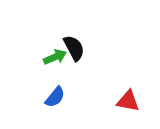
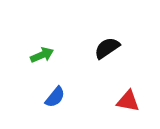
black semicircle: moved 33 px right; rotated 96 degrees counterclockwise
green arrow: moved 13 px left, 2 px up
